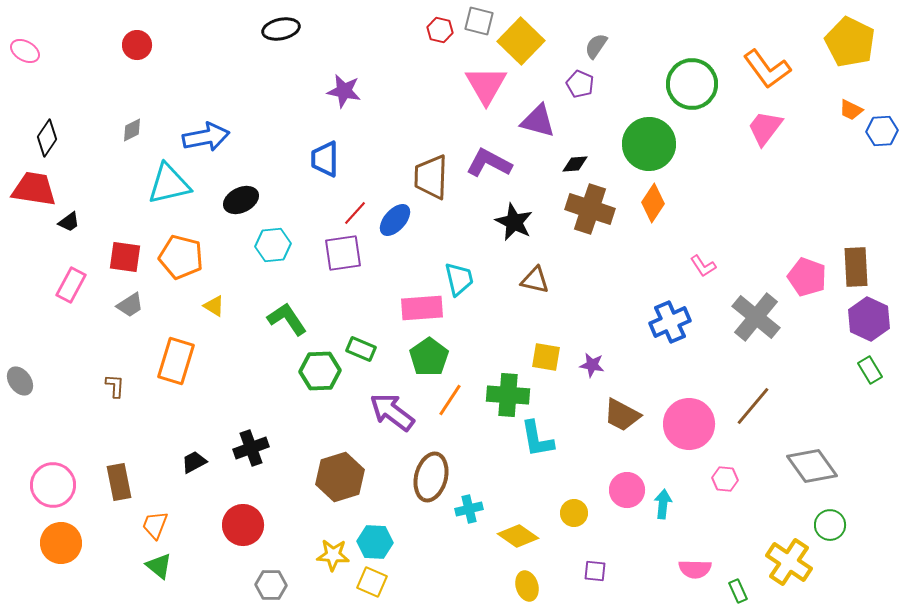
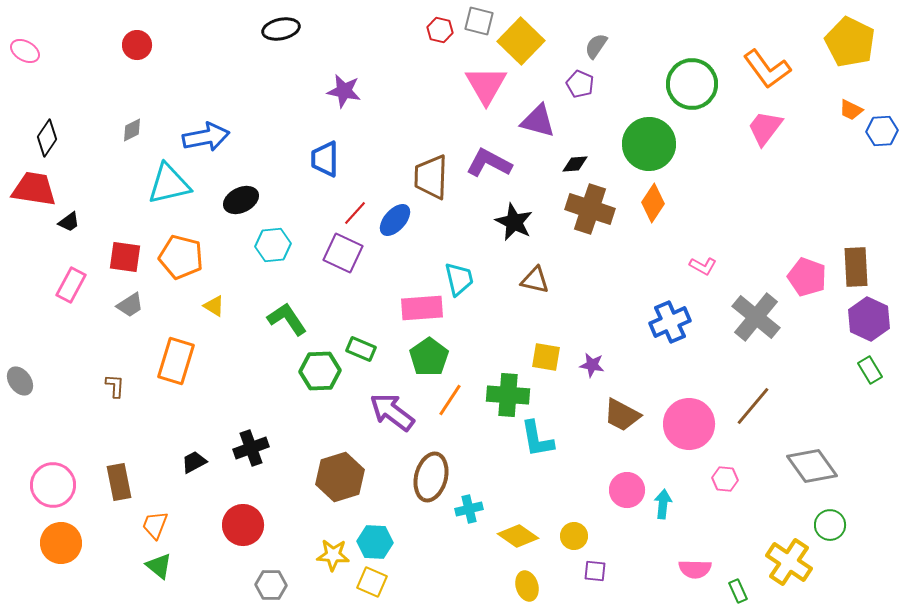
purple square at (343, 253): rotated 33 degrees clockwise
pink L-shape at (703, 266): rotated 28 degrees counterclockwise
yellow circle at (574, 513): moved 23 px down
